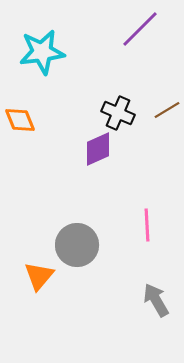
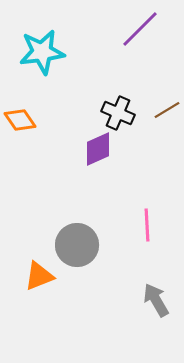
orange diamond: rotated 12 degrees counterclockwise
orange triangle: rotated 28 degrees clockwise
